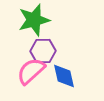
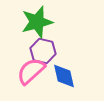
green star: moved 3 px right, 2 px down
purple hexagon: rotated 15 degrees clockwise
